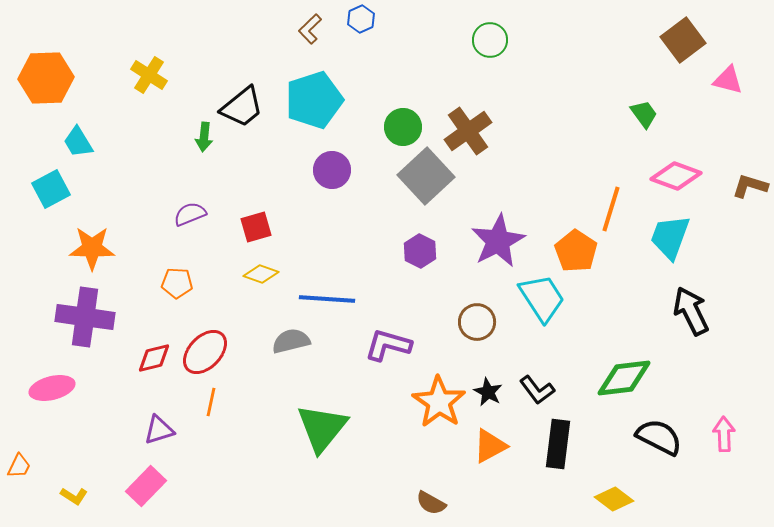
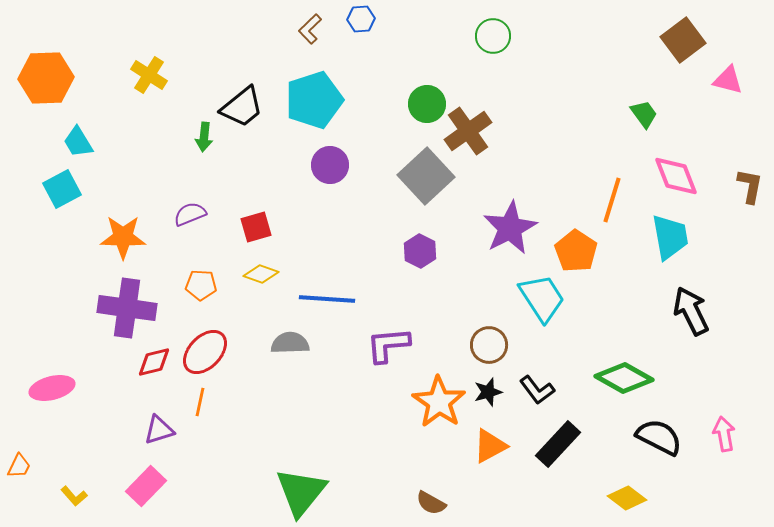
blue hexagon at (361, 19): rotated 20 degrees clockwise
green circle at (490, 40): moved 3 px right, 4 px up
green circle at (403, 127): moved 24 px right, 23 px up
purple circle at (332, 170): moved 2 px left, 5 px up
pink diamond at (676, 176): rotated 48 degrees clockwise
brown L-shape at (750, 186): rotated 84 degrees clockwise
cyan square at (51, 189): moved 11 px right
orange line at (611, 209): moved 1 px right, 9 px up
cyan trapezoid at (670, 237): rotated 150 degrees clockwise
purple star at (498, 241): moved 12 px right, 13 px up
orange star at (92, 248): moved 31 px right, 11 px up
orange pentagon at (177, 283): moved 24 px right, 2 px down
purple cross at (85, 317): moved 42 px right, 9 px up
brown circle at (477, 322): moved 12 px right, 23 px down
gray semicircle at (291, 341): moved 1 px left, 2 px down; rotated 12 degrees clockwise
purple L-shape at (388, 345): rotated 21 degrees counterclockwise
red diamond at (154, 358): moved 4 px down
green diamond at (624, 378): rotated 36 degrees clockwise
black star at (488, 392): rotated 28 degrees clockwise
orange line at (211, 402): moved 11 px left
green triangle at (322, 428): moved 21 px left, 64 px down
pink arrow at (724, 434): rotated 8 degrees counterclockwise
black rectangle at (558, 444): rotated 36 degrees clockwise
yellow L-shape at (74, 496): rotated 16 degrees clockwise
yellow diamond at (614, 499): moved 13 px right, 1 px up
